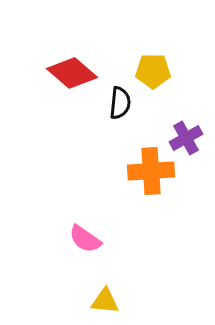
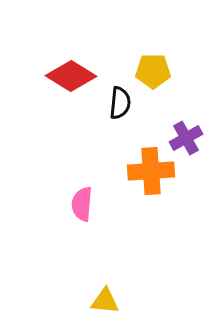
red diamond: moved 1 px left, 3 px down; rotated 9 degrees counterclockwise
pink semicircle: moved 3 px left, 35 px up; rotated 60 degrees clockwise
